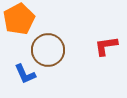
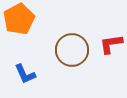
red L-shape: moved 5 px right, 2 px up
brown circle: moved 24 px right
